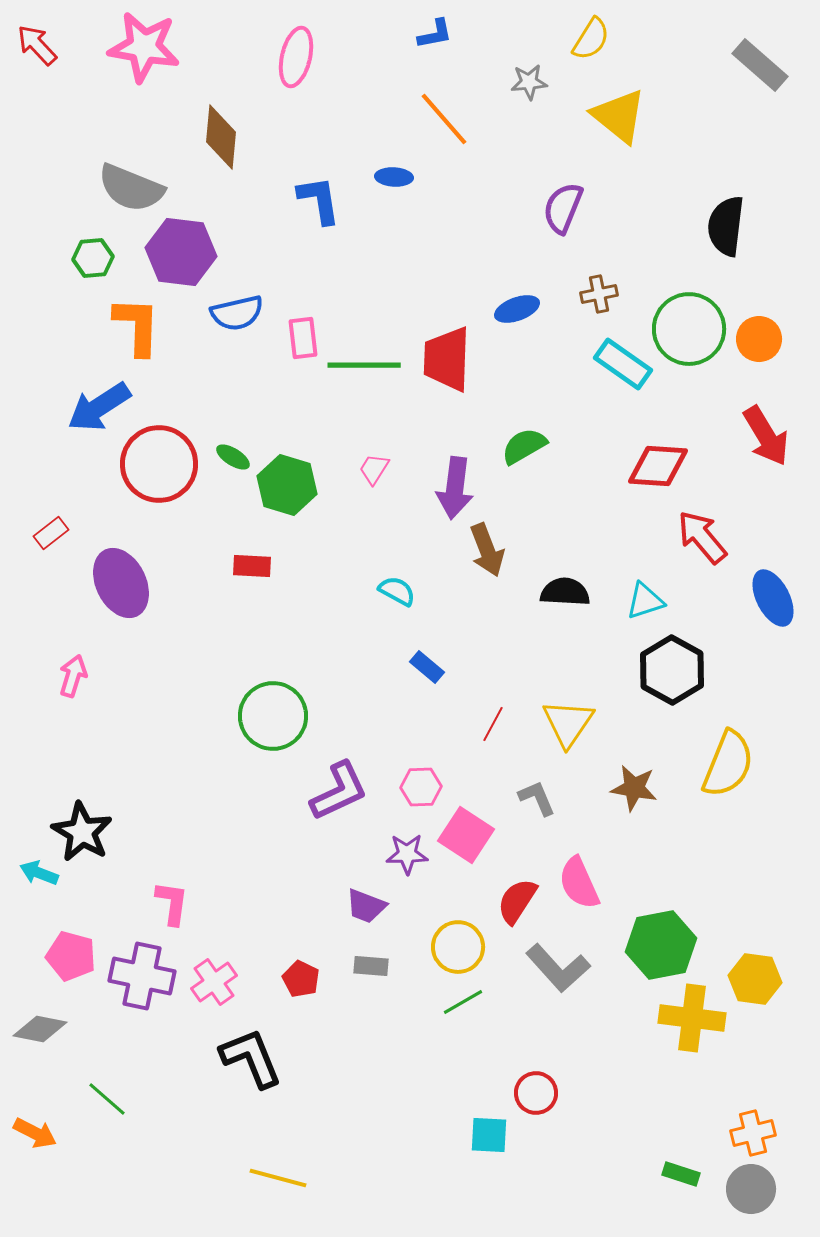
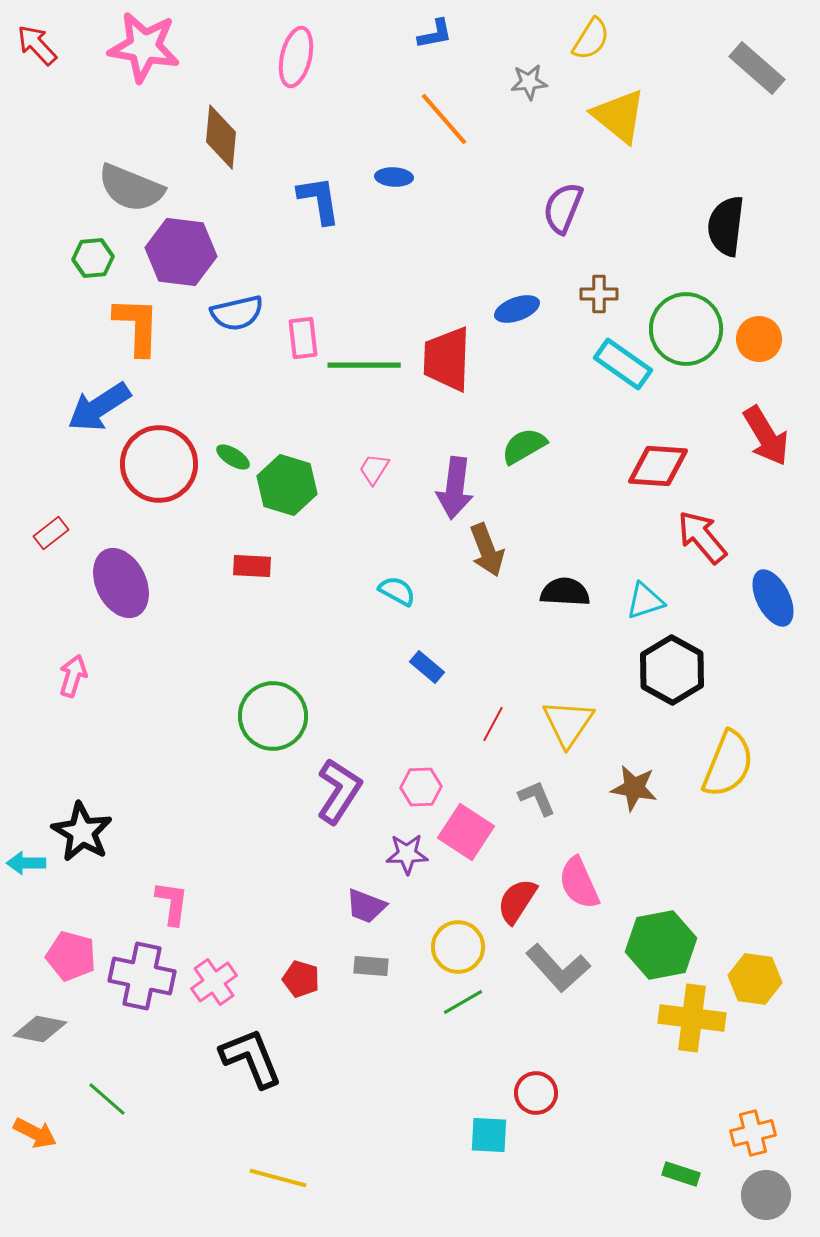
gray rectangle at (760, 65): moved 3 px left, 3 px down
brown cross at (599, 294): rotated 12 degrees clockwise
green circle at (689, 329): moved 3 px left
purple L-shape at (339, 791): rotated 32 degrees counterclockwise
pink square at (466, 835): moved 3 px up
cyan arrow at (39, 873): moved 13 px left, 10 px up; rotated 21 degrees counterclockwise
red pentagon at (301, 979): rotated 9 degrees counterclockwise
gray circle at (751, 1189): moved 15 px right, 6 px down
